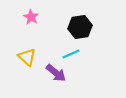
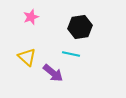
pink star: rotated 21 degrees clockwise
cyan line: rotated 36 degrees clockwise
purple arrow: moved 3 px left
